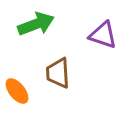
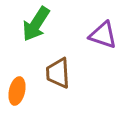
green arrow: rotated 144 degrees clockwise
orange ellipse: rotated 52 degrees clockwise
